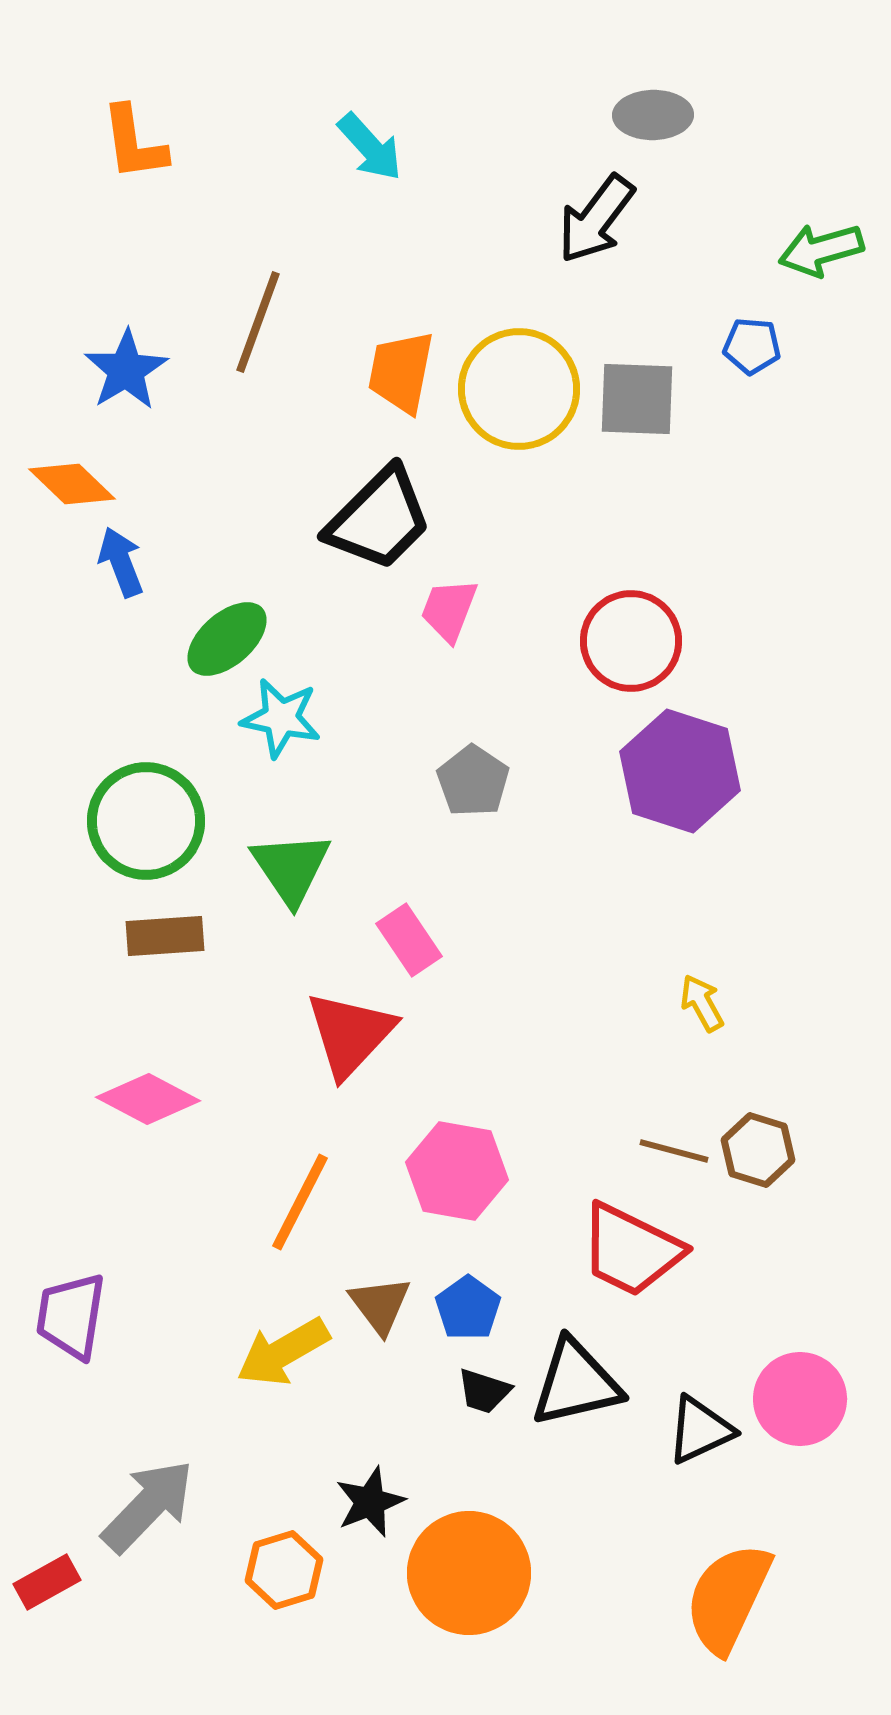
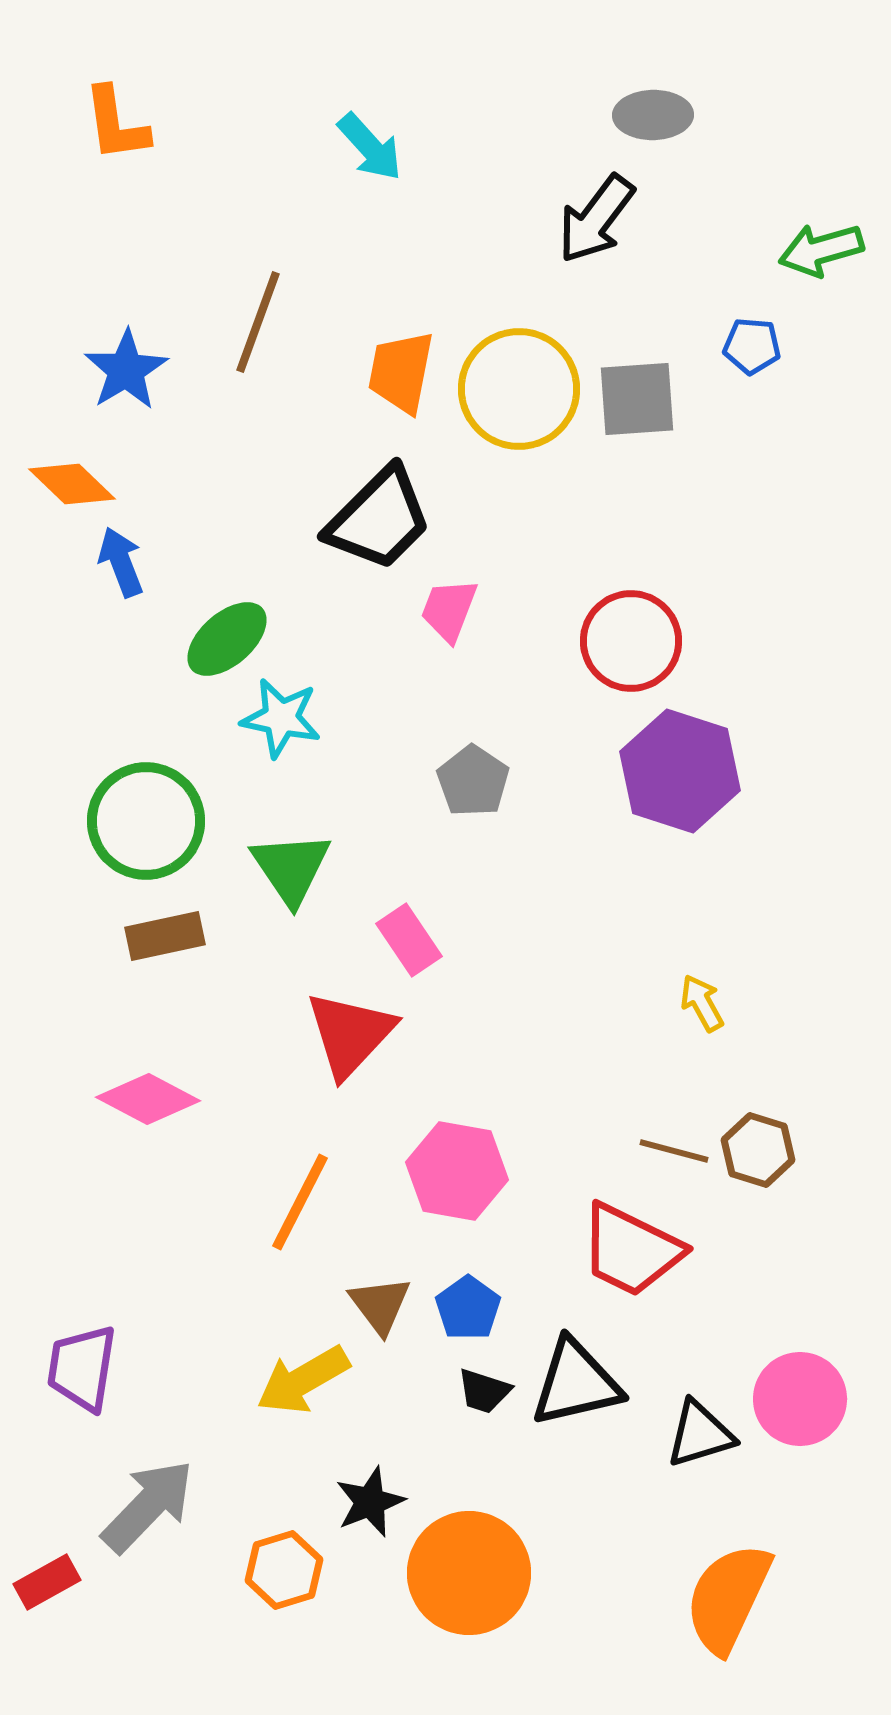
orange L-shape at (134, 143): moved 18 px left, 19 px up
gray square at (637, 399): rotated 6 degrees counterclockwise
brown rectangle at (165, 936): rotated 8 degrees counterclockwise
purple trapezoid at (71, 1316): moved 11 px right, 52 px down
yellow arrow at (283, 1352): moved 20 px right, 28 px down
black triangle at (700, 1430): moved 4 px down; rotated 8 degrees clockwise
